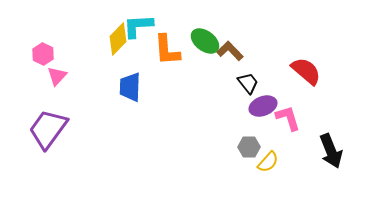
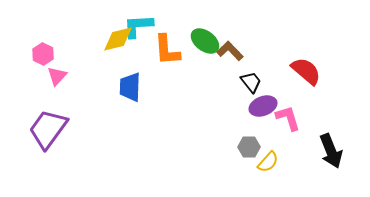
yellow diamond: rotated 32 degrees clockwise
black trapezoid: moved 3 px right, 1 px up
